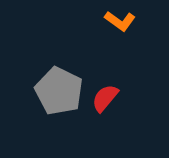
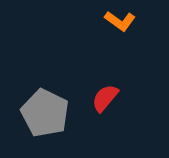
gray pentagon: moved 14 px left, 22 px down
